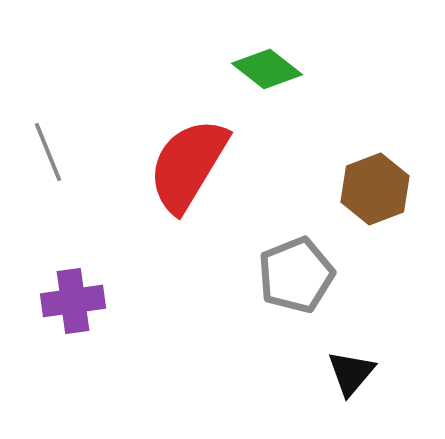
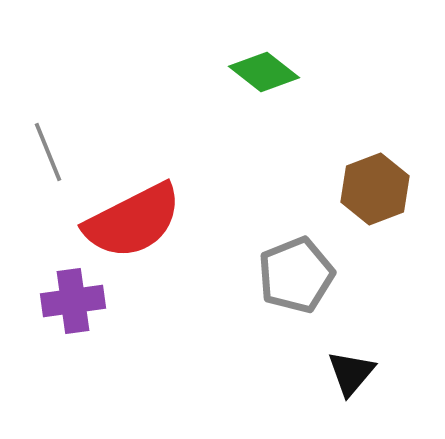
green diamond: moved 3 px left, 3 px down
red semicircle: moved 55 px left, 56 px down; rotated 148 degrees counterclockwise
